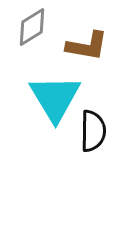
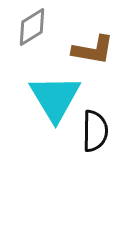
brown L-shape: moved 6 px right, 4 px down
black semicircle: moved 2 px right
